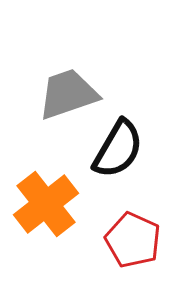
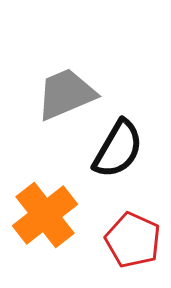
gray trapezoid: moved 2 px left; rotated 4 degrees counterclockwise
orange cross: moved 1 px left, 11 px down
